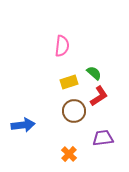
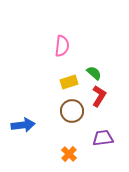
red L-shape: rotated 25 degrees counterclockwise
brown circle: moved 2 px left
